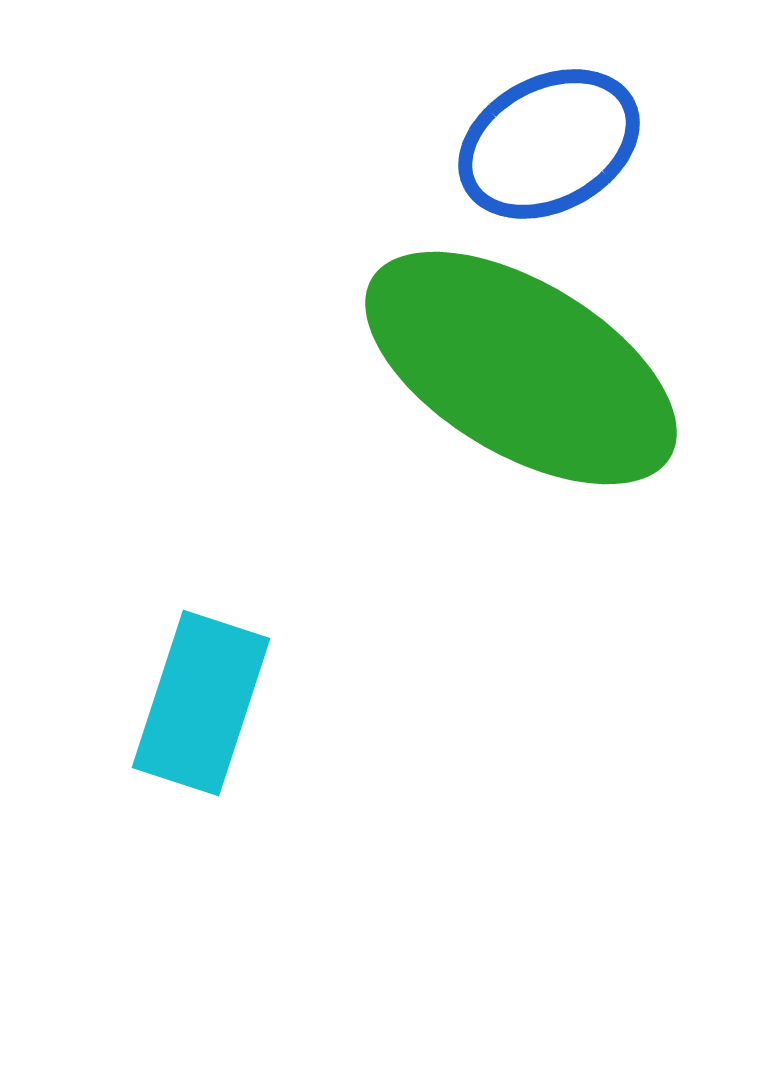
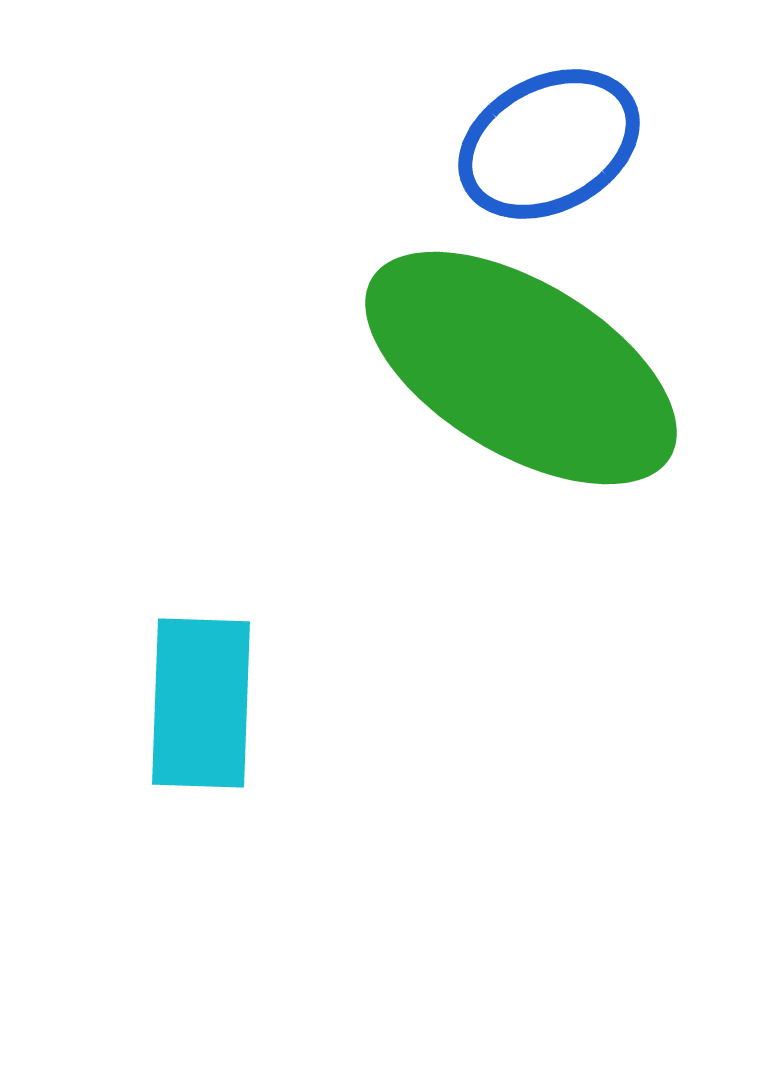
cyan rectangle: rotated 16 degrees counterclockwise
